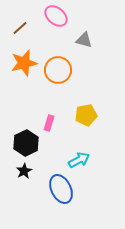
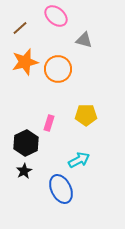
orange star: moved 1 px right, 1 px up
orange circle: moved 1 px up
yellow pentagon: rotated 10 degrees clockwise
